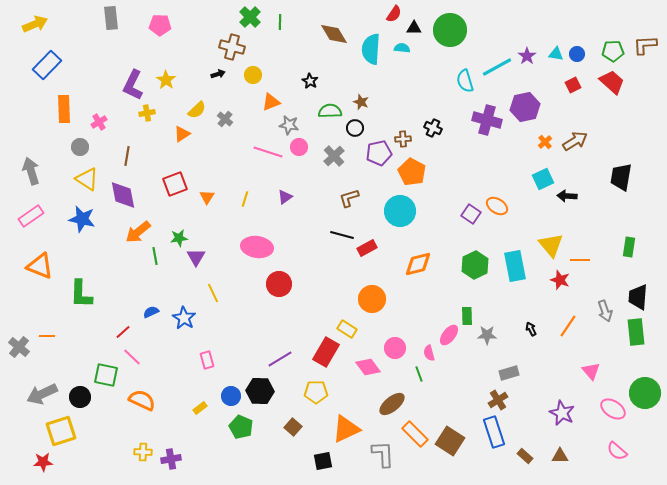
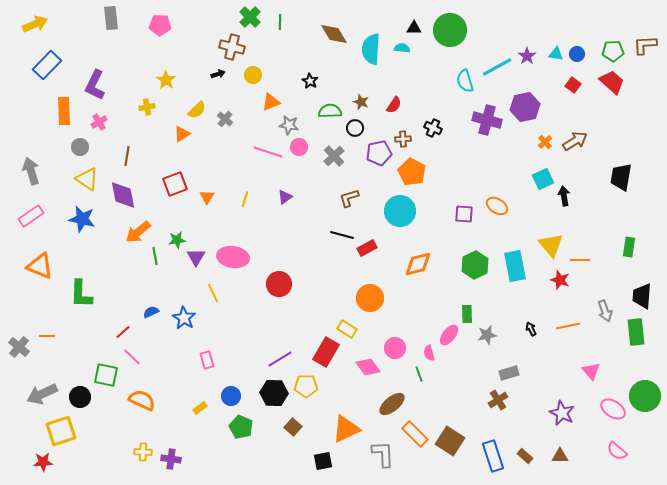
red semicircle at (394, 14): moved 91 px down
purple L-shape at (133, 85): moved 38 px left
red square at (573, 85): rotated 28 degrees counterclockwise
orange rectangle at (64, 109): moved 2 px down
yellow cross at (147, 113): moved 6 px up
black arrow at (567, 196): moved 3 px left; rotated 78 degrees clockwise
purple square at (471, 214): moved 7 px left; rotated 30 degrees counterclockwise
green star at (179, 238): moved 2 px left, 2 px down
pink ellipse at (257, 247): moved 24 px left, 10 px down
black trapezoid at (638, 297): moved 4 px right, 1 px up
orange circle at (372, 299): moved 2 px left, 1 px up
green rectangle at (467, 316): moved 2 px up
orange line at (568, 326): rotated 45 degrees clockwise
gray star at (487, 335): rotated 12 degrees counterclockwise
black hexagon at (260, 391): moved 14 px right, 2 px down
yellow pentagon at (316, 392): moved 10 px left, 6 px up
green circle at (645, 393): moved 3 px down
blue rectangle at (494, 432): moved 1 px left, 24 px down
purple cross at (171, 459): rotated 18 degrees clockwise
